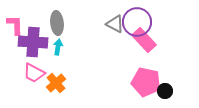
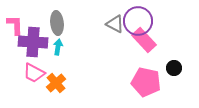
purple circle: moved 1 px right, 1 px up
black circle: moved 9 px right, 23 px up
